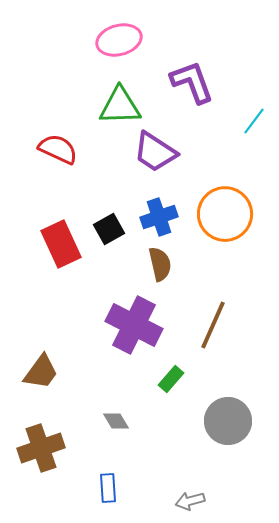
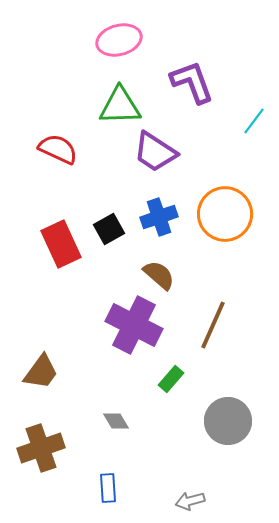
brown semicircle: moved 1 px left, 11 px down; rotated 36 degrees counterclockwise
